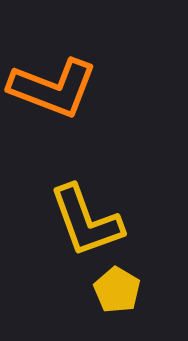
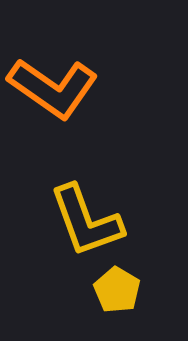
orange L-shape: rotated 14 degrees clockwise
